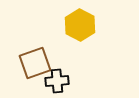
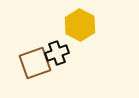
black cross: moved 28 px up; rotated 15 degrees counterclockwise
